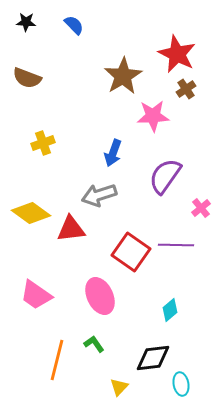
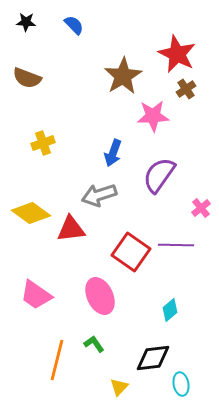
purple semicircle: moved 6 px left, 1 px up
